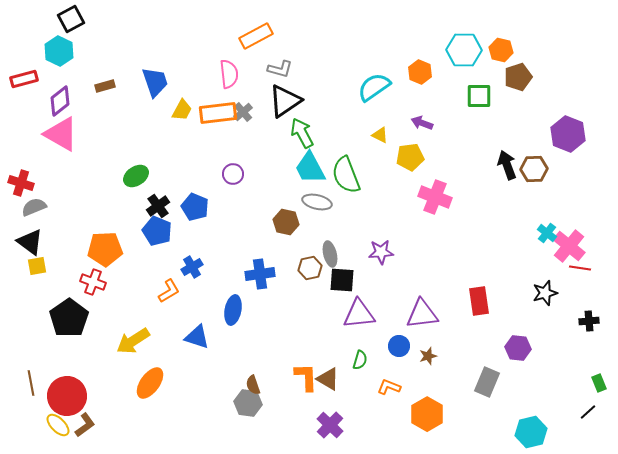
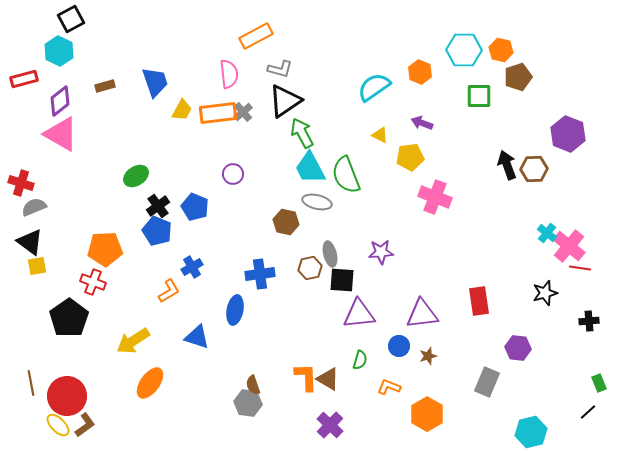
blue ellipse at (233, 310): moved 2 px right
